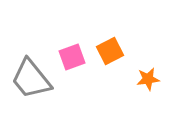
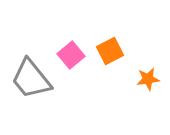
pink square: moved 1 px left, 2 px up; rotated 20 degrees counterclockwise
